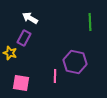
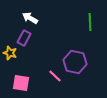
pink line: rotated 48 degrees counterclockwise
